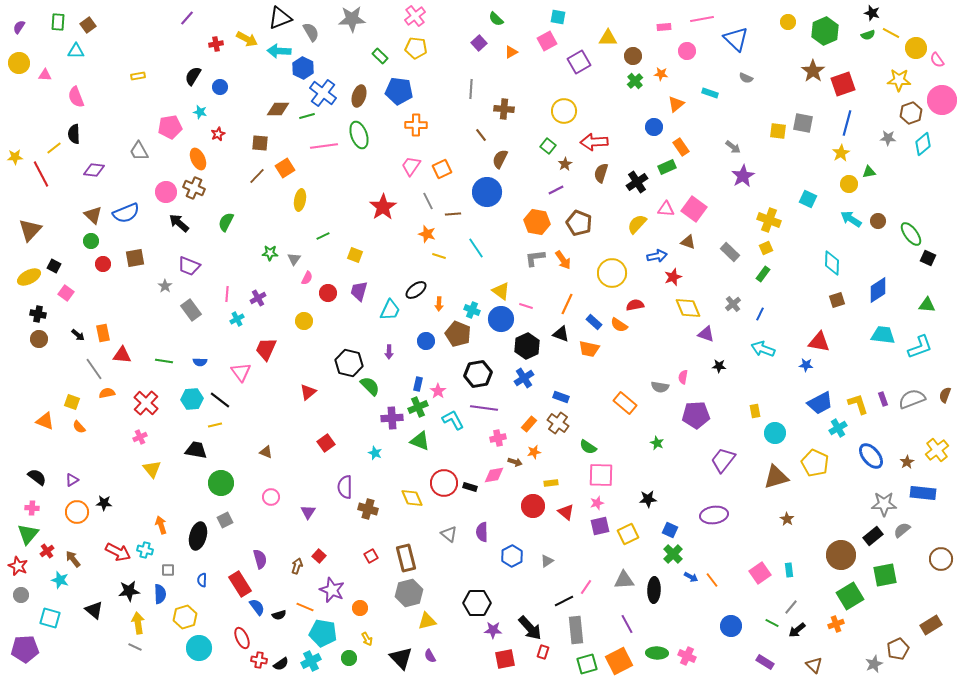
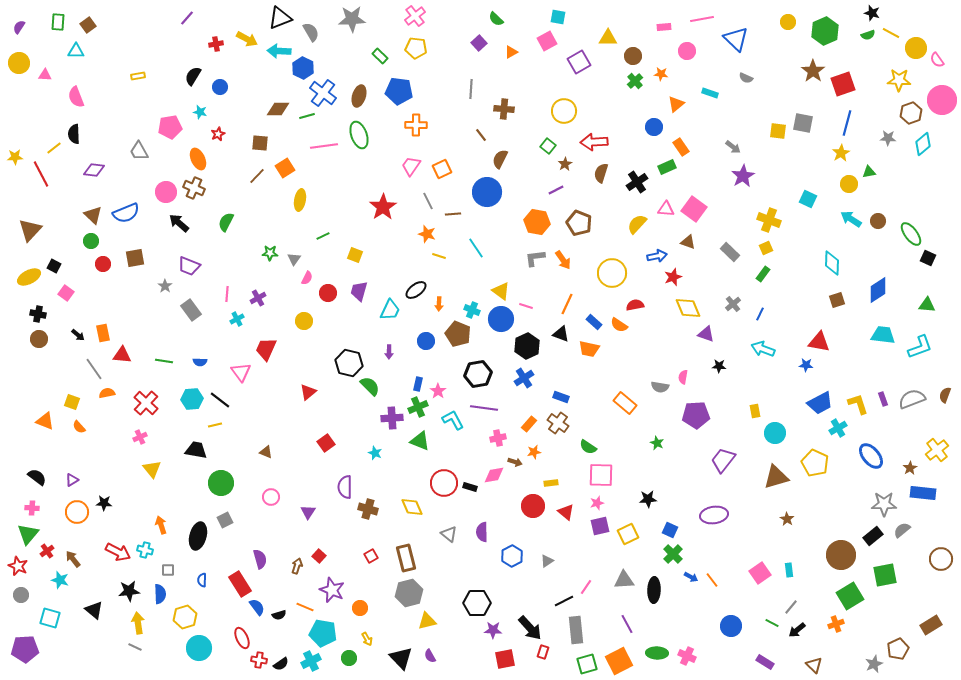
brown star at (907, 462): moved 3 px right, 6 px down
yellow diamond at (412, 498): moved 9 px down
